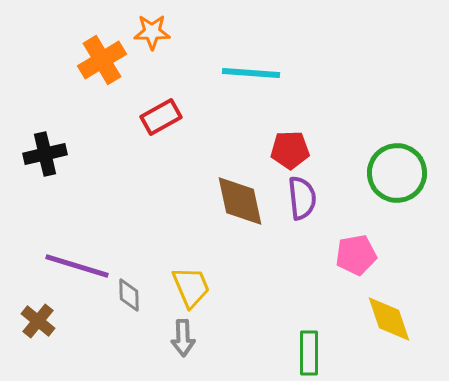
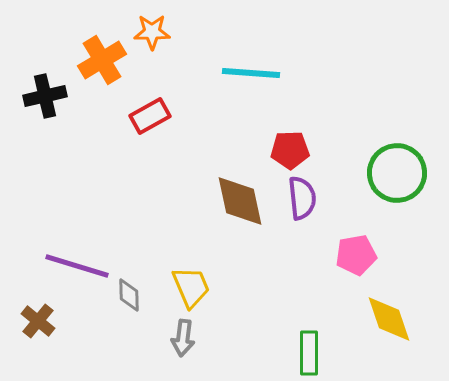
red rectangle: moved 11 px left, 1 px up
black cross: moved 58 px up
gray arrow: rotated 9 degrees clockwise
